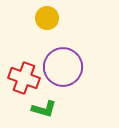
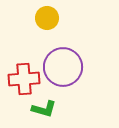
red cross: moved 1 px down; rotated 24 degrees counterclockwise
